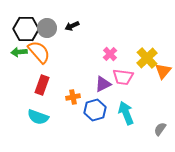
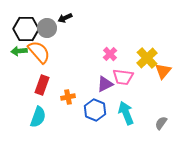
black arrow: moved 7 px left, 8 px up
green arrow: moved 1 px up
purple triangle: moved 2 px right
orange cross: moved 5 px left
blue hexagon: rotated 20 degrees counterclockwise
cyan semicircle: rotated 90 degrees counterclockwise
gray semicircle: moved 1 px right, 6 px up
